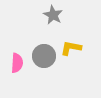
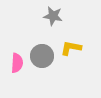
gray star: moved 1 px down; rotated 18 degrees counterclockwise
gray circle: moved 2 px left
